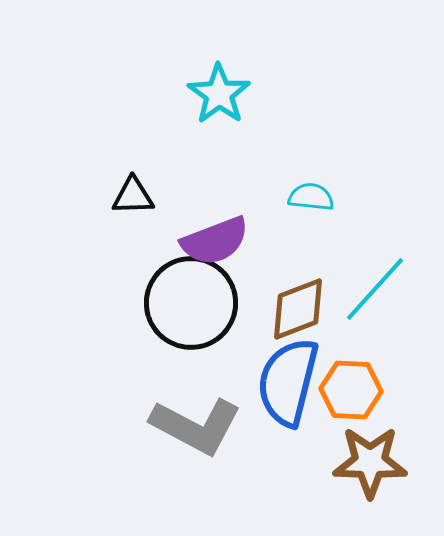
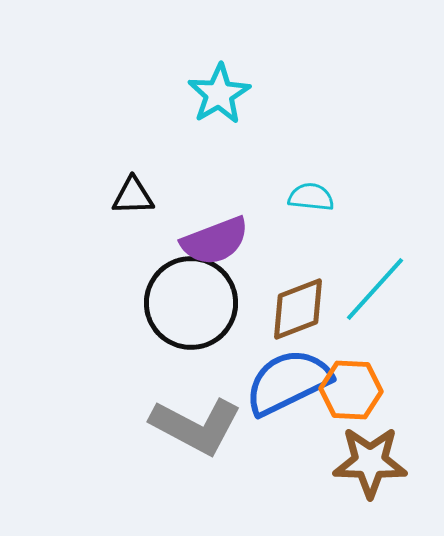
cyan star: rotated 6 degrees clockwise
blue semicircle: rotated 50 degrees clockwise
